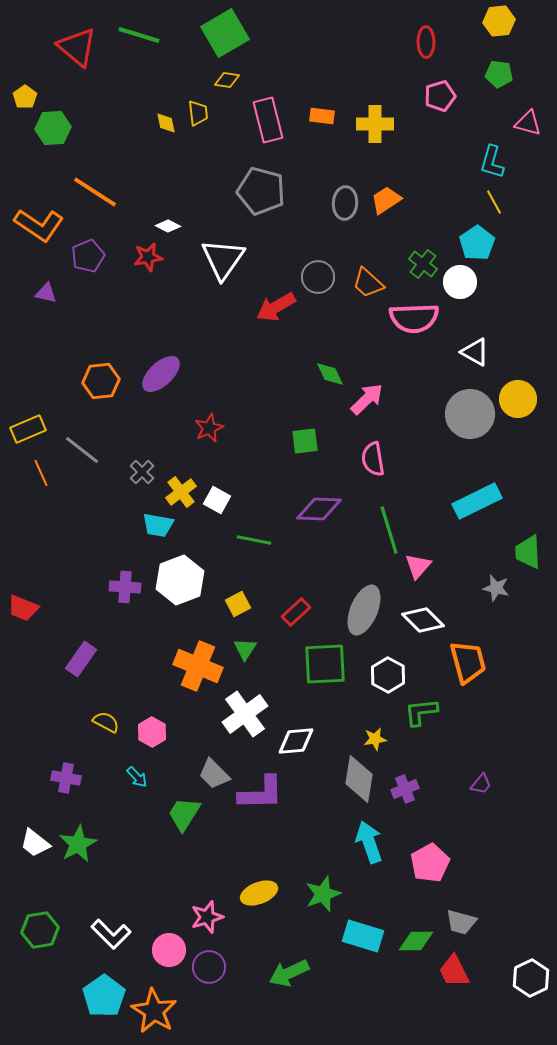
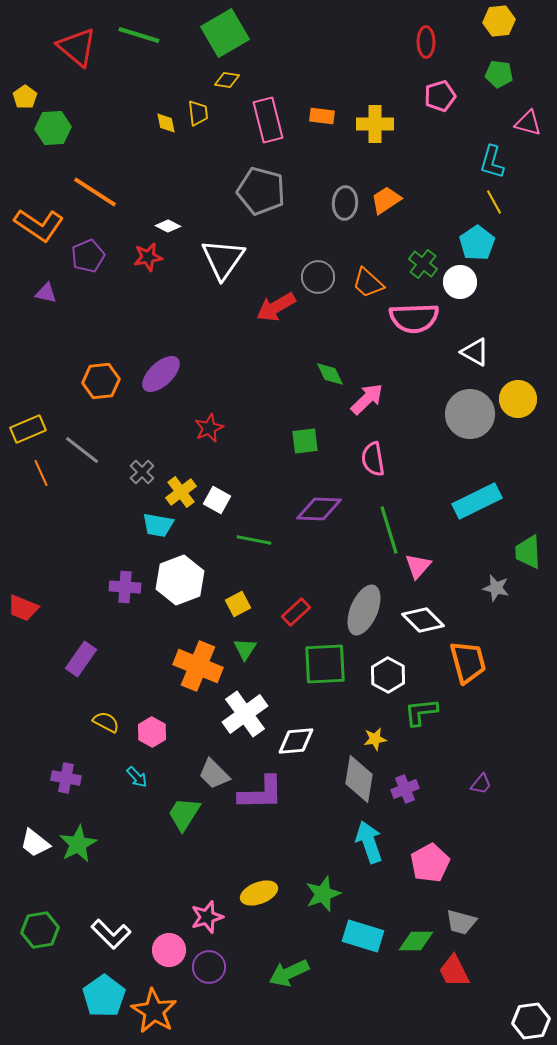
white hexagon at (531, 978): moved 43 px down; rotated 18 degrees clockwise
